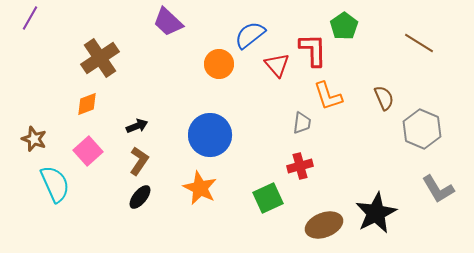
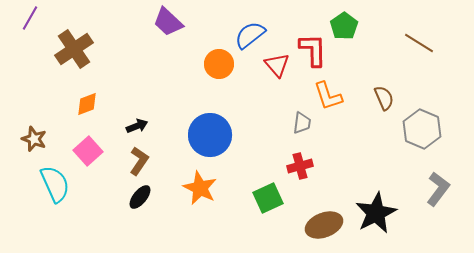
brown cross: moved 26 px left, 9 px up
gray L-shape: rotated 112 degrees counterclockwise
